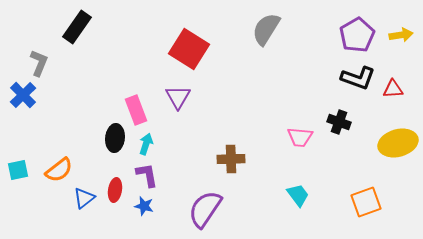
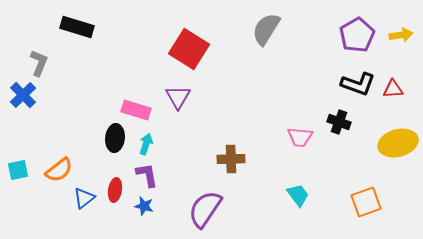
black rectangle: rotated 72 degrees clockwise
black L-shape: moved 6 px down
pink rectangle: rotated 52 degrees counterclockwise
